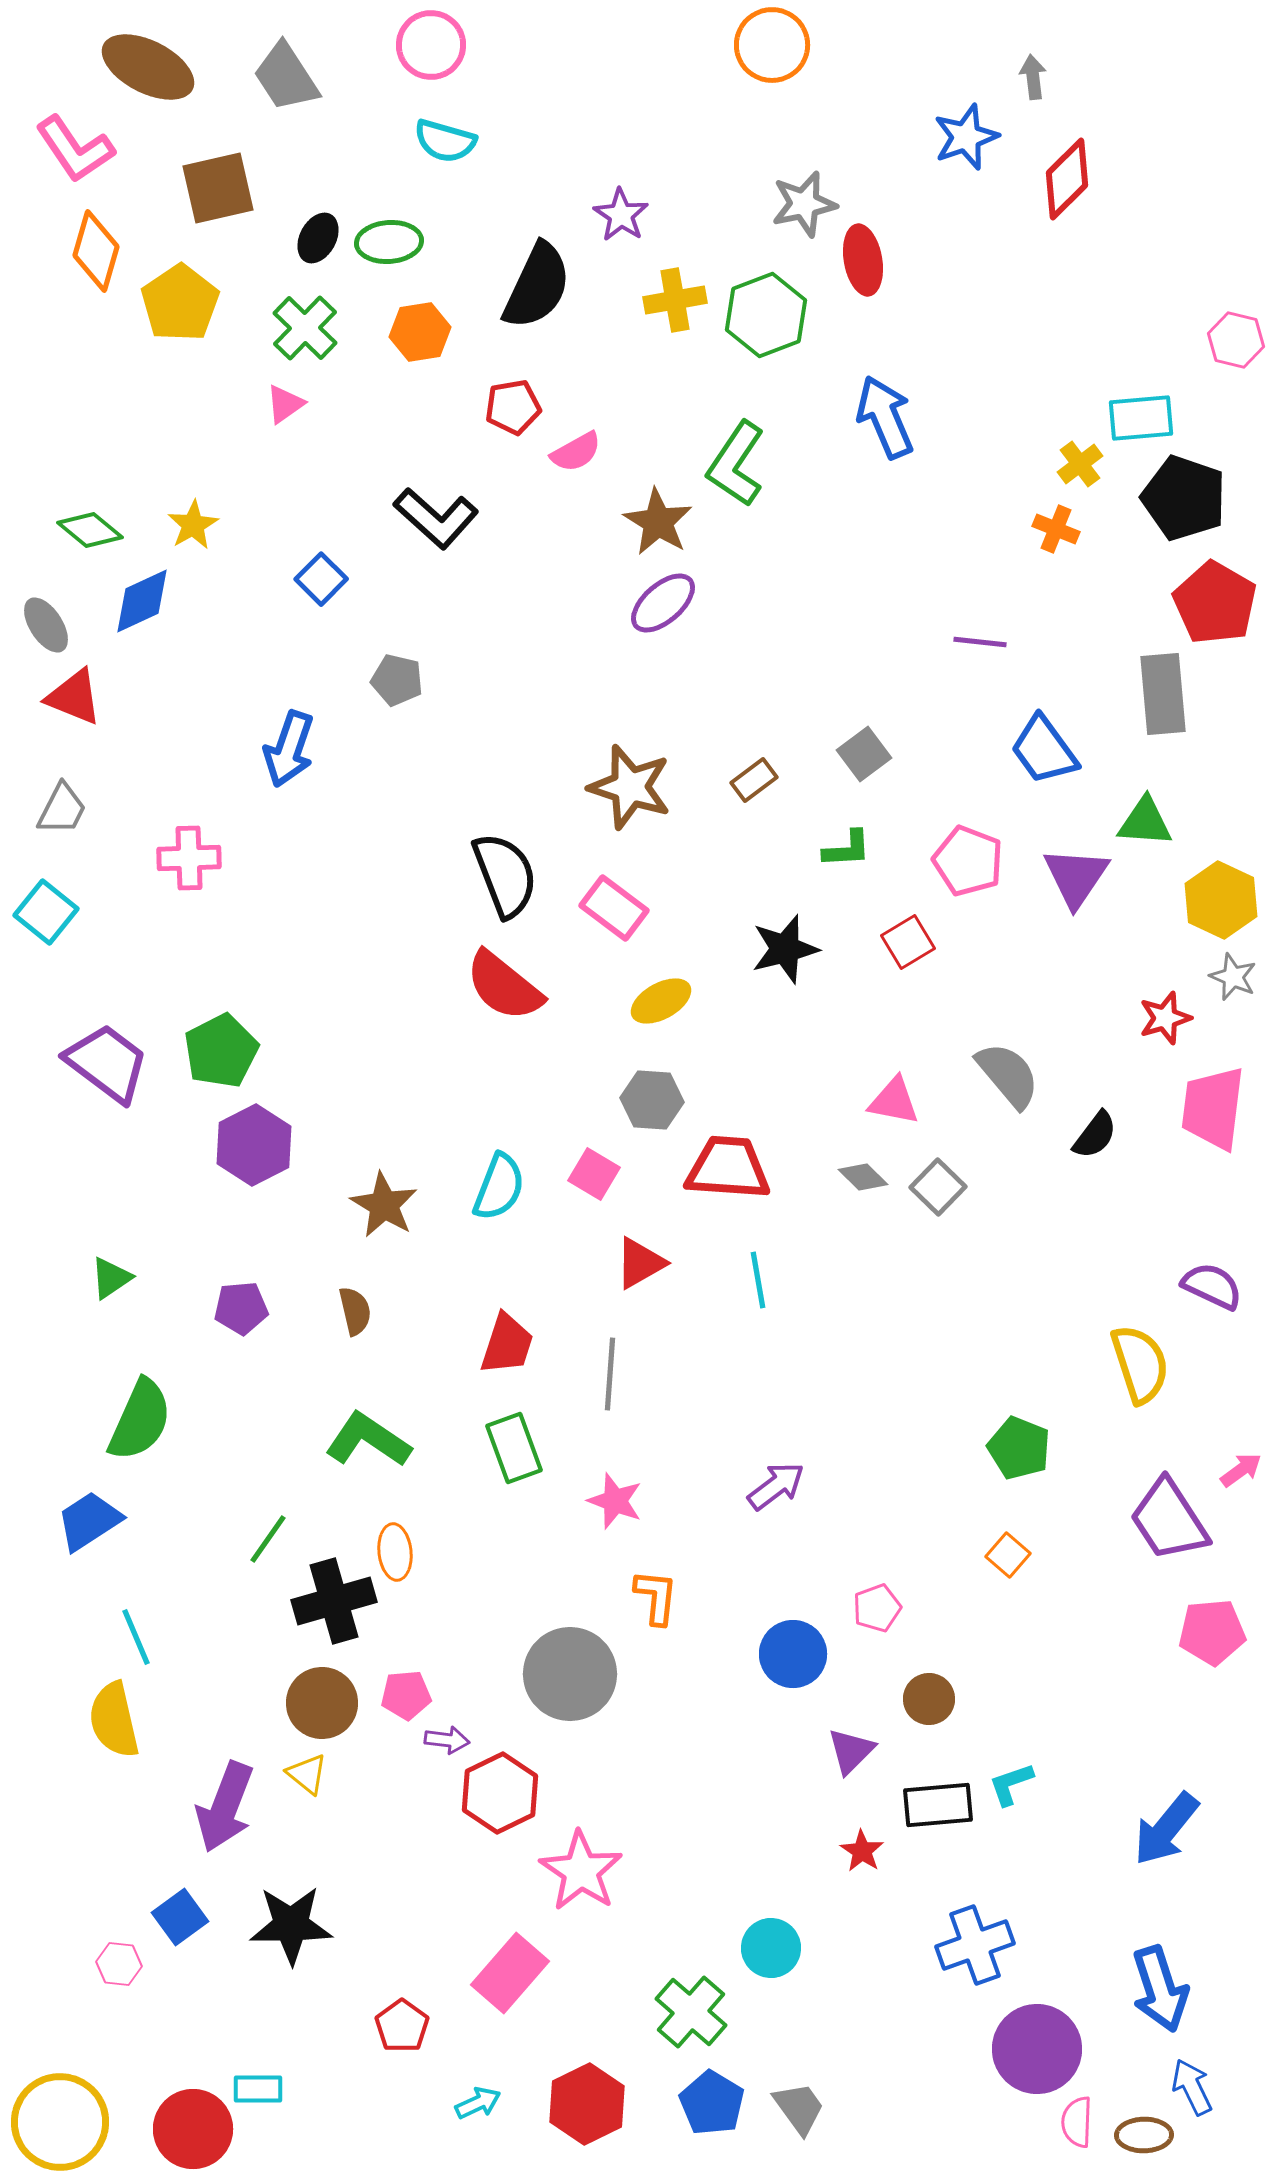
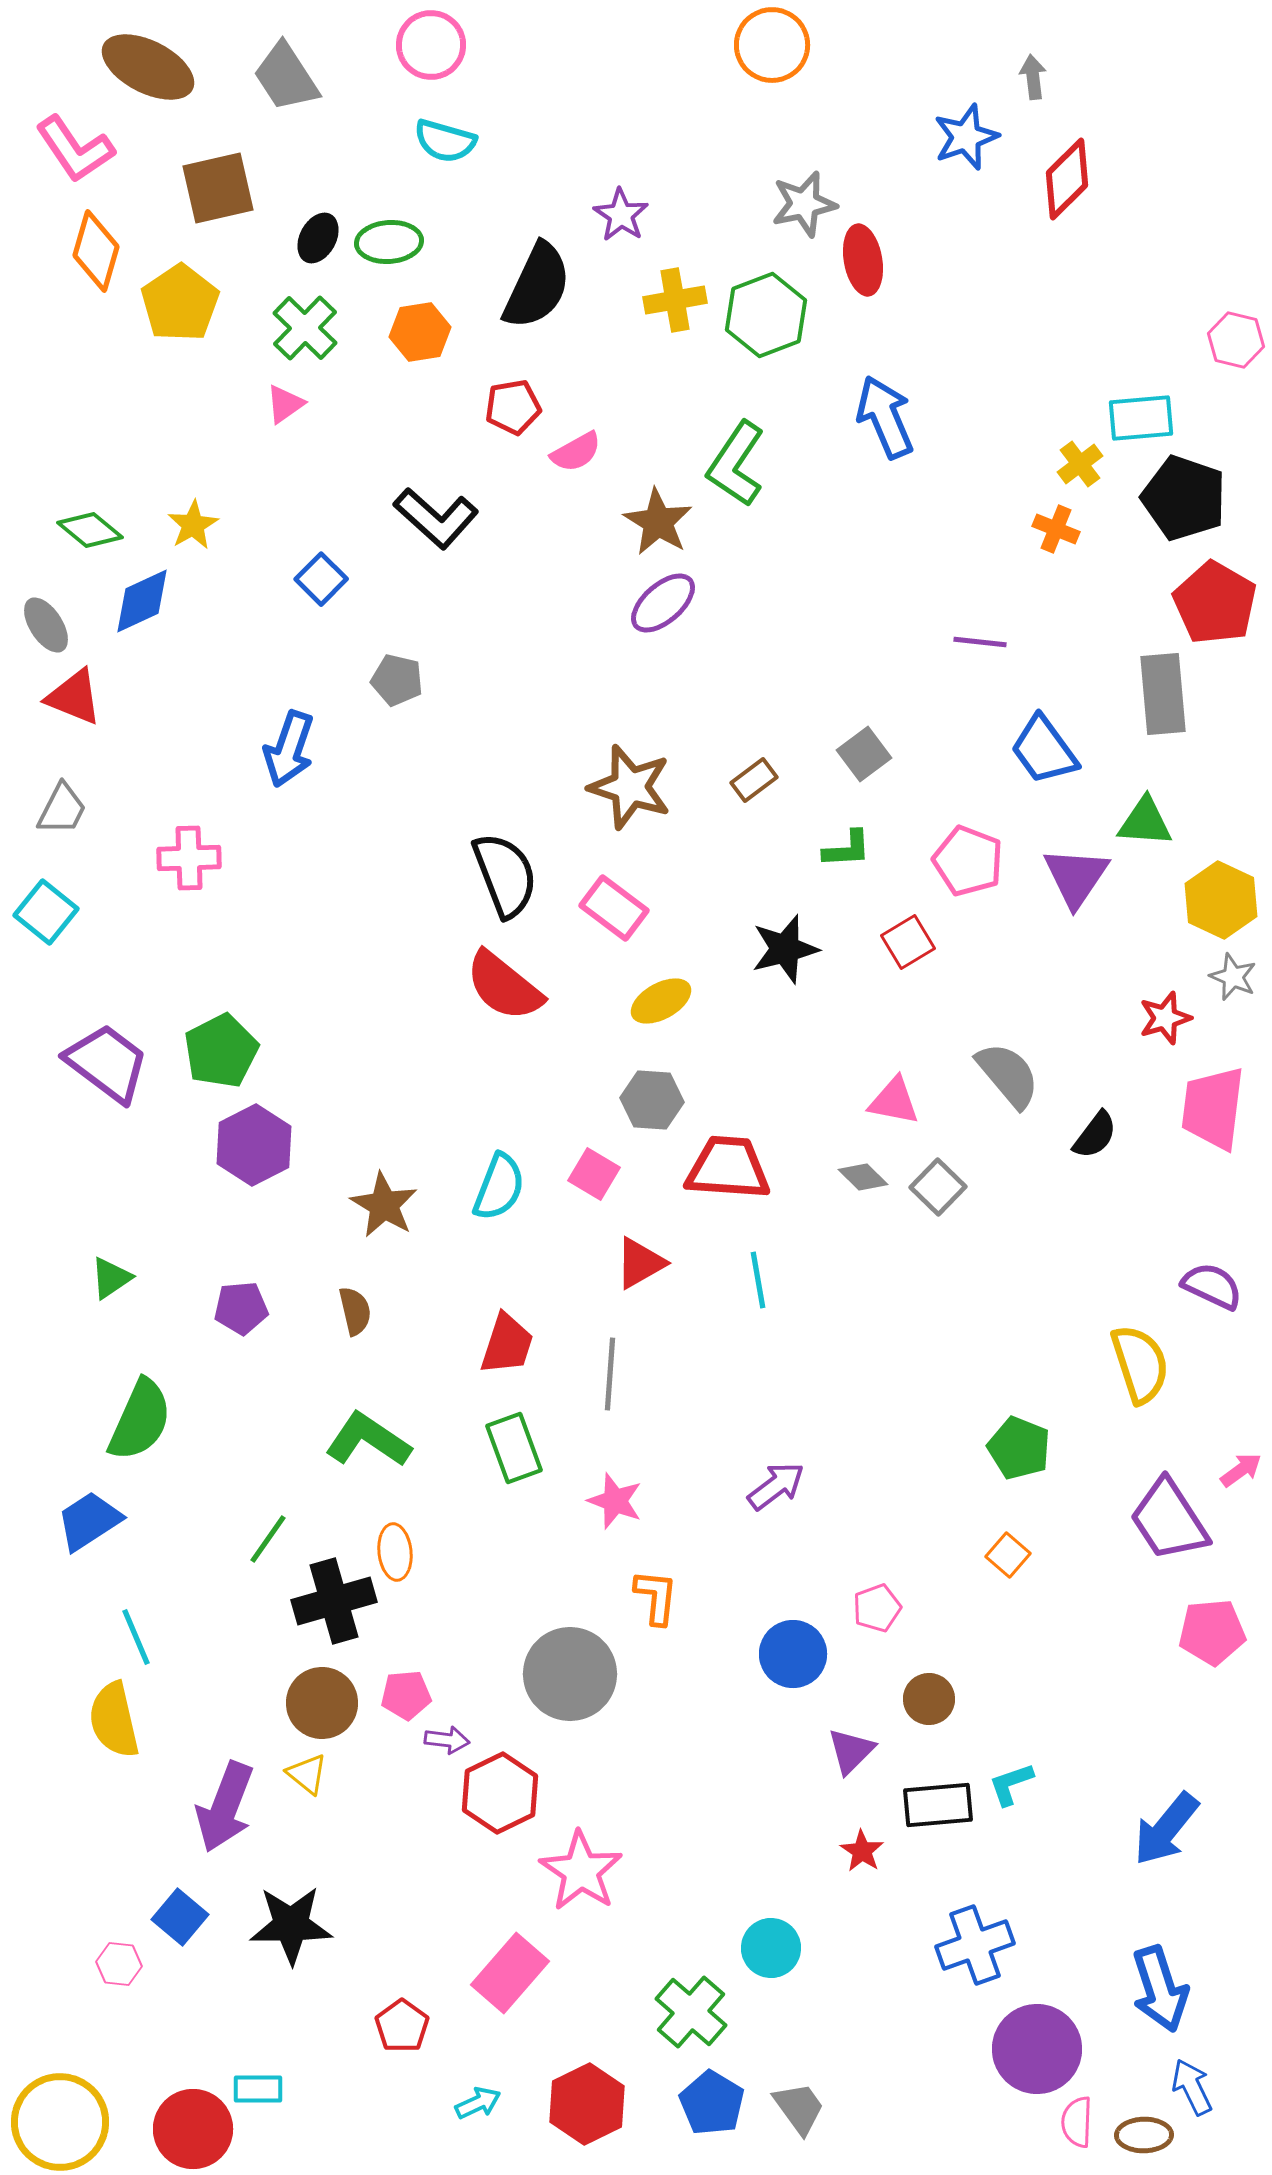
blue square at (180, 1917): rotated 14 degrees counterclockwise
